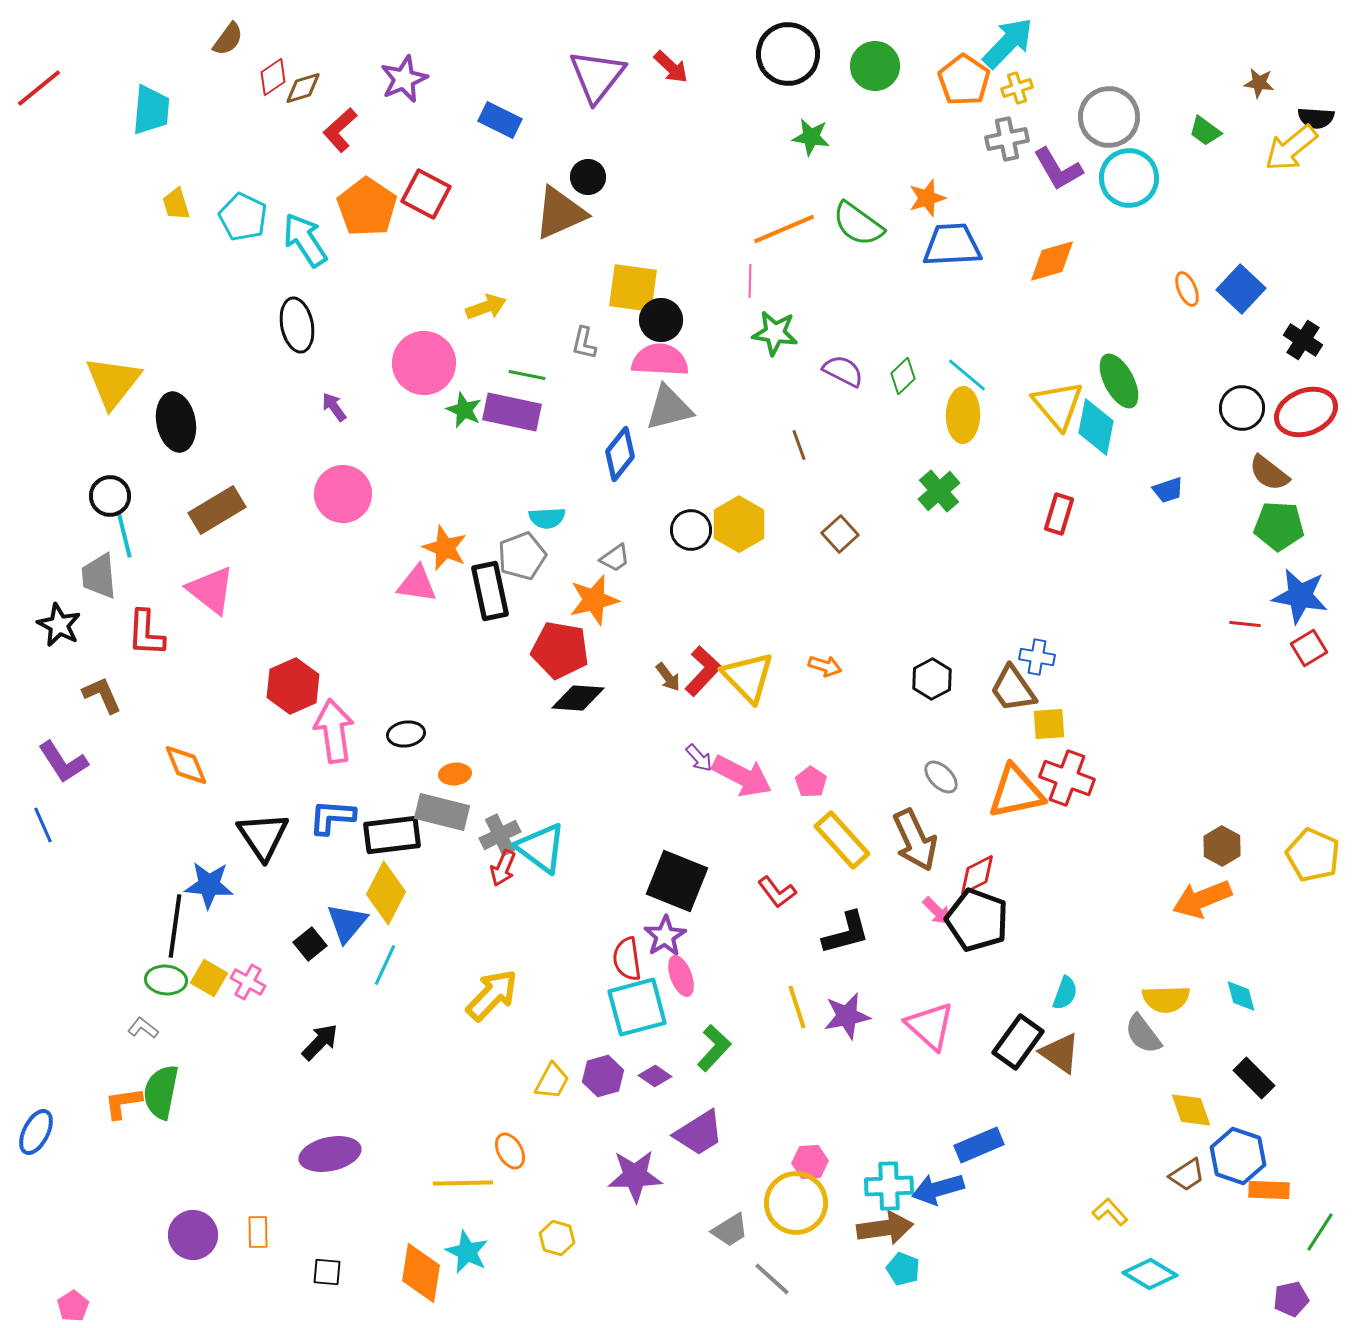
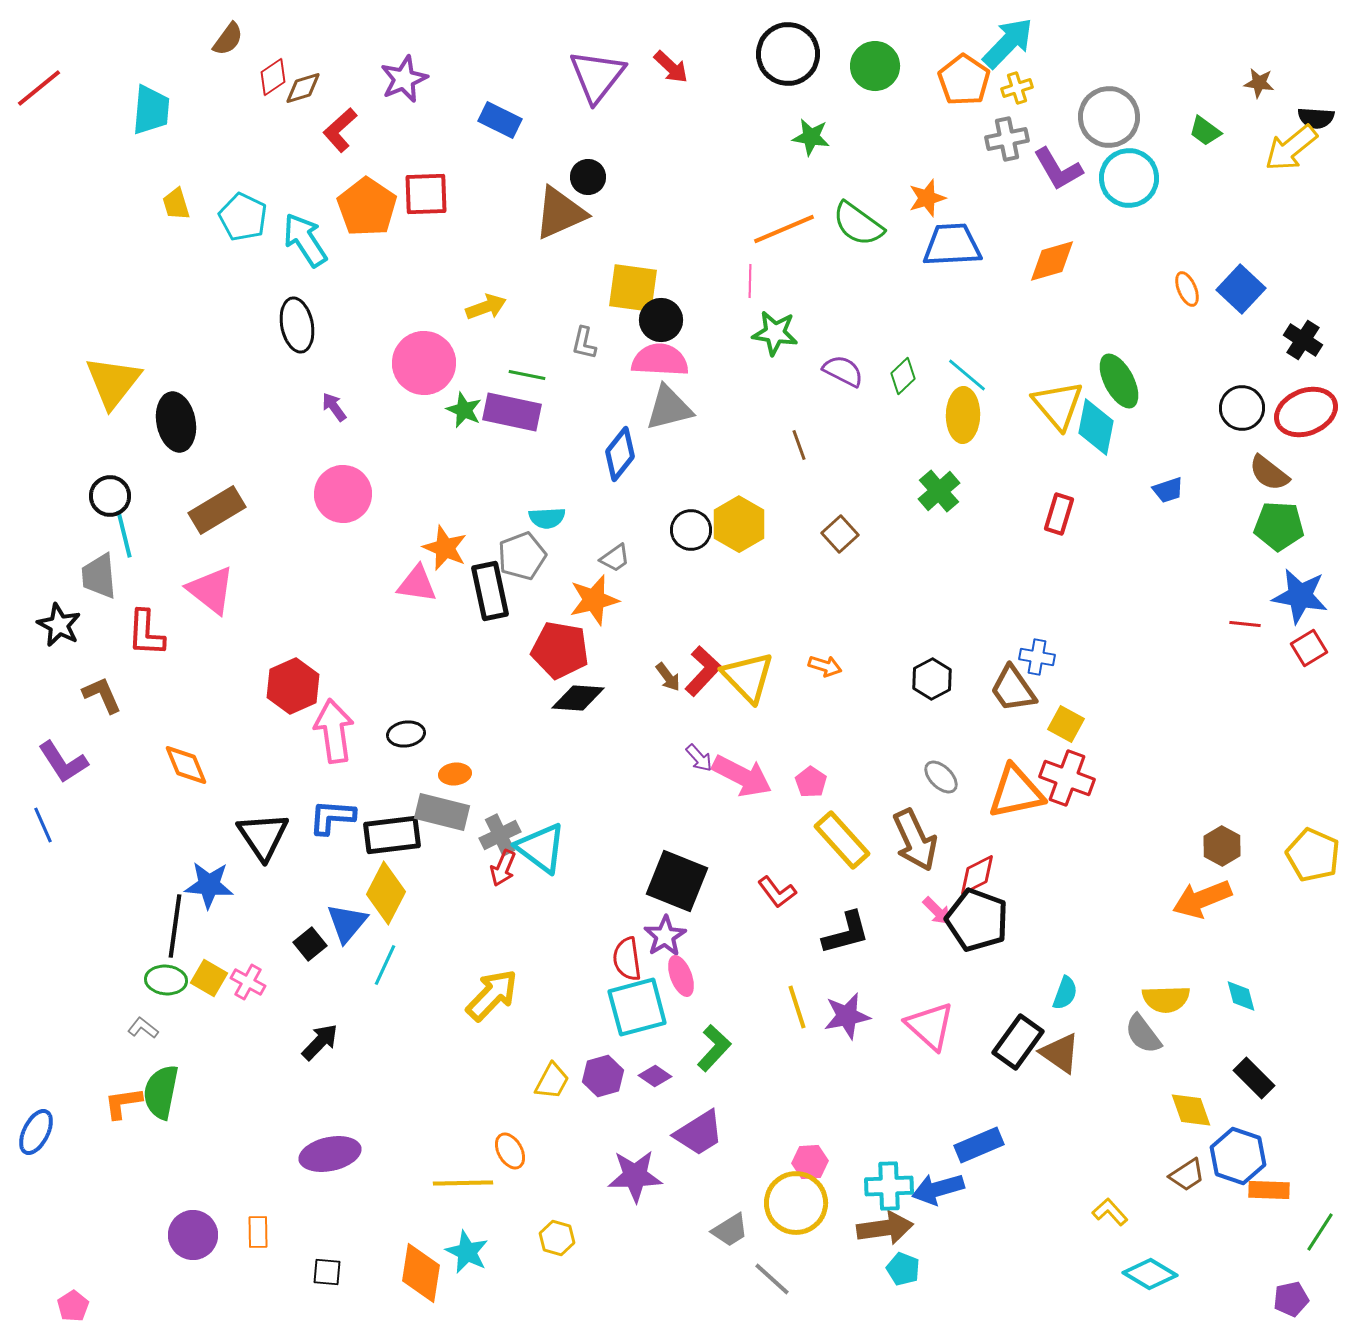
red square at (426, 194): rotated 30 degrees counterclockwise
yellow square at (1049, 724): moved 17 px right; rotated 33 degrees clockwise
